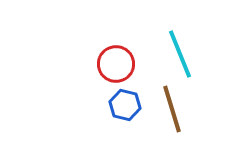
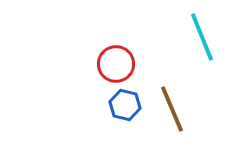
cyan line: moved 22 px right, 17 px up
brown line: rotated 6 degrees counterclockwise
